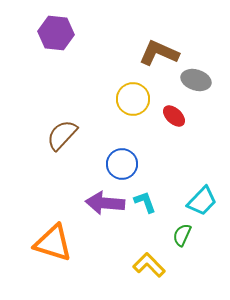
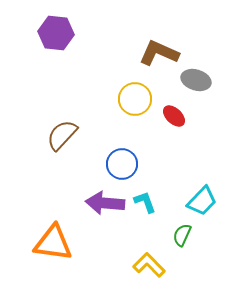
yellow circle: moved 2 px right
orange triangle: rotated 9 degrees counterclockwise
